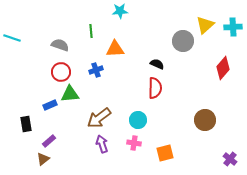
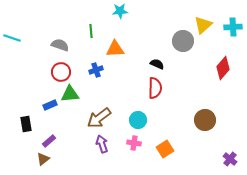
yellow triangle: moved 2 px left
orange square: moved 4 px up; rotated 18 degrees counterclockwise
